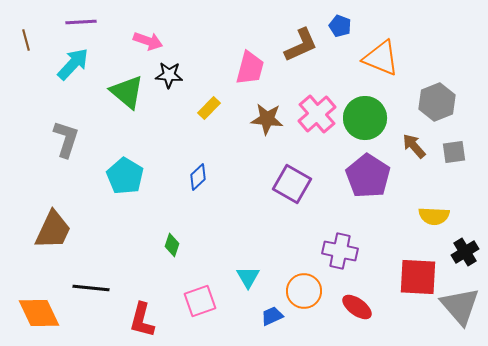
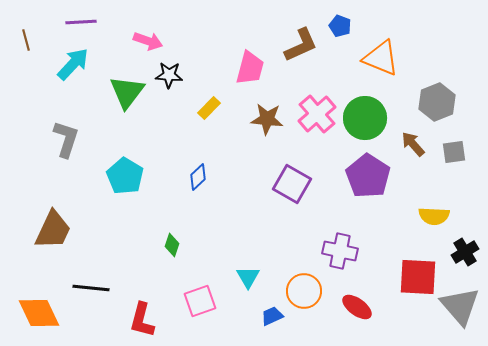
green triangle: rotated 27 degrees clockwise
brown arrow: moved 1 px left, 2 px up
